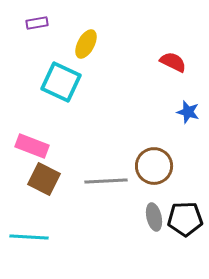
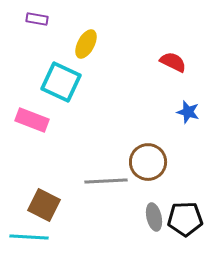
purple rectangle: moved 4 px up; rotated 20 degrees clockwise
pink rectangle: moved 26 px up
brown circle: moved 6 px left, 4 px up
brown square: moved 26 px down
